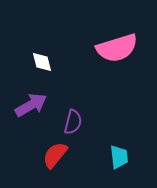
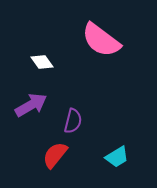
pink semicircle: moved 16 px left, 8 px up; rotated 54 degrees clockwise
white diamond: rotated 20 degrees counterclockwise
purple semicircle: moved 1 px up
cyan trapezoid: moved 2 px left; rotated 65 degrees clockwise
